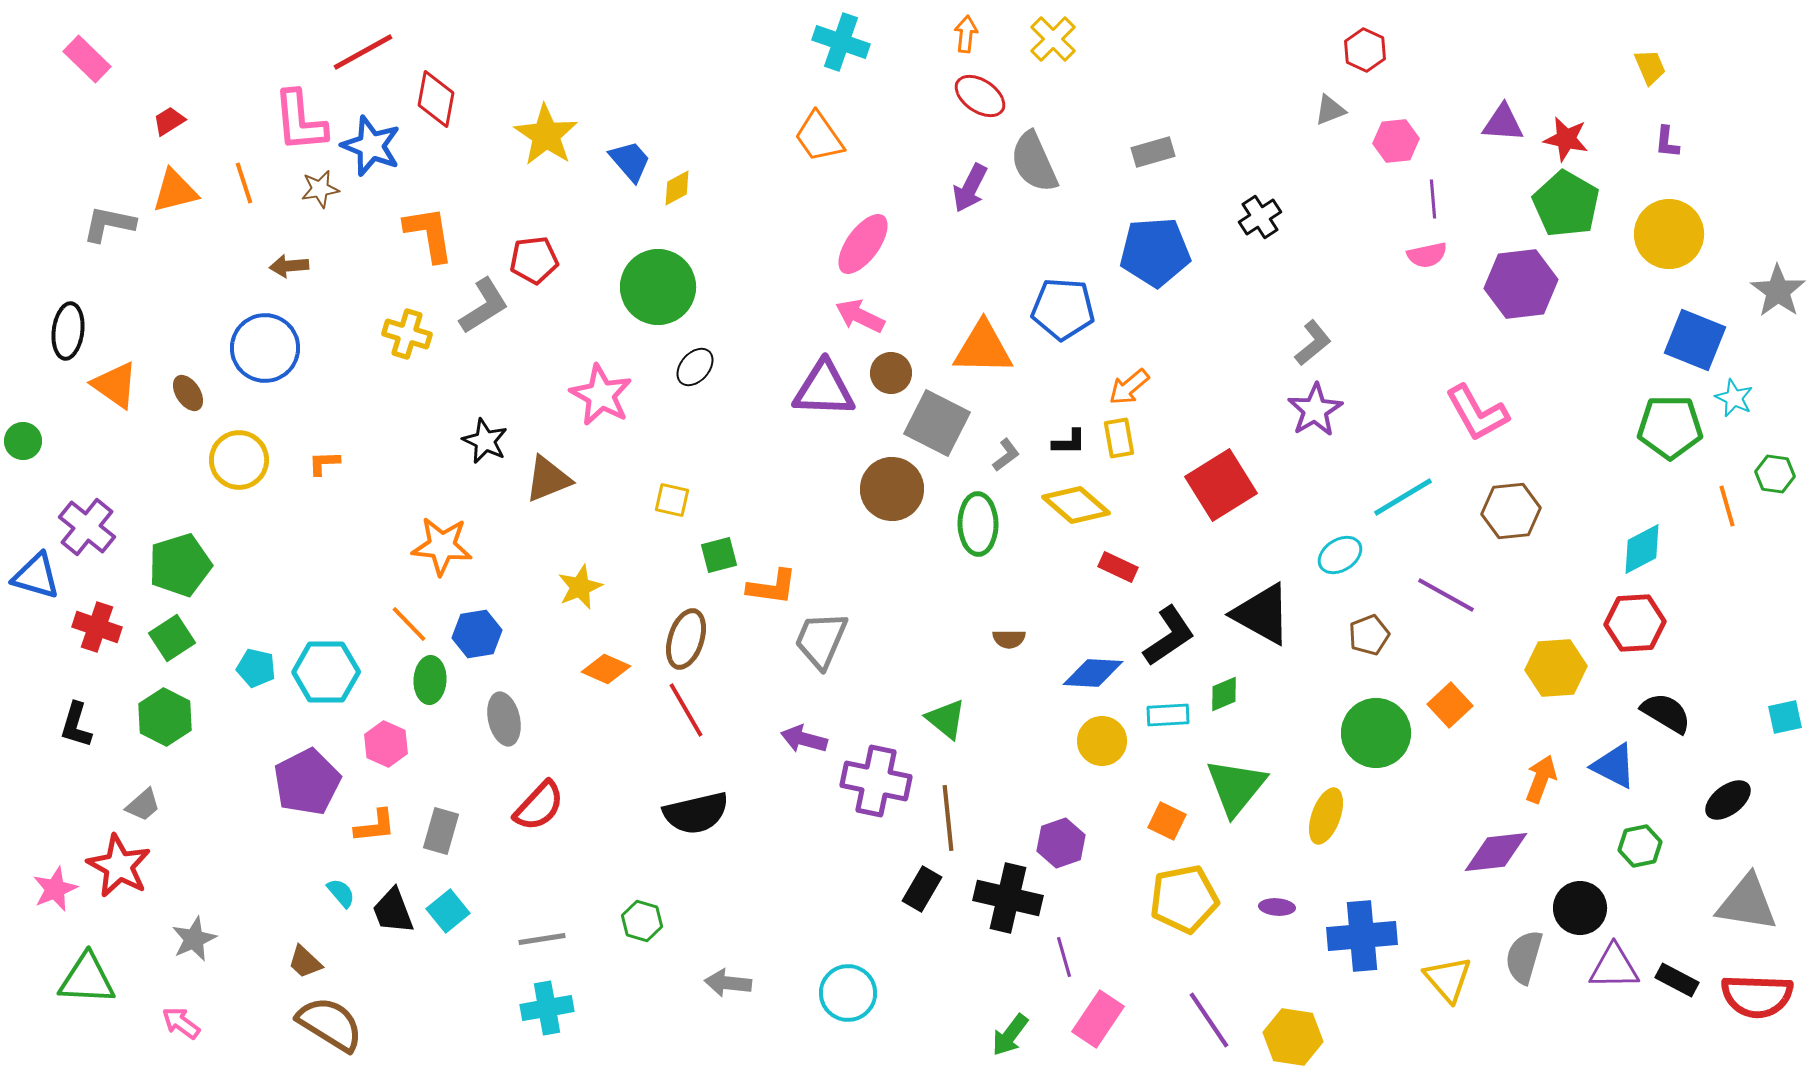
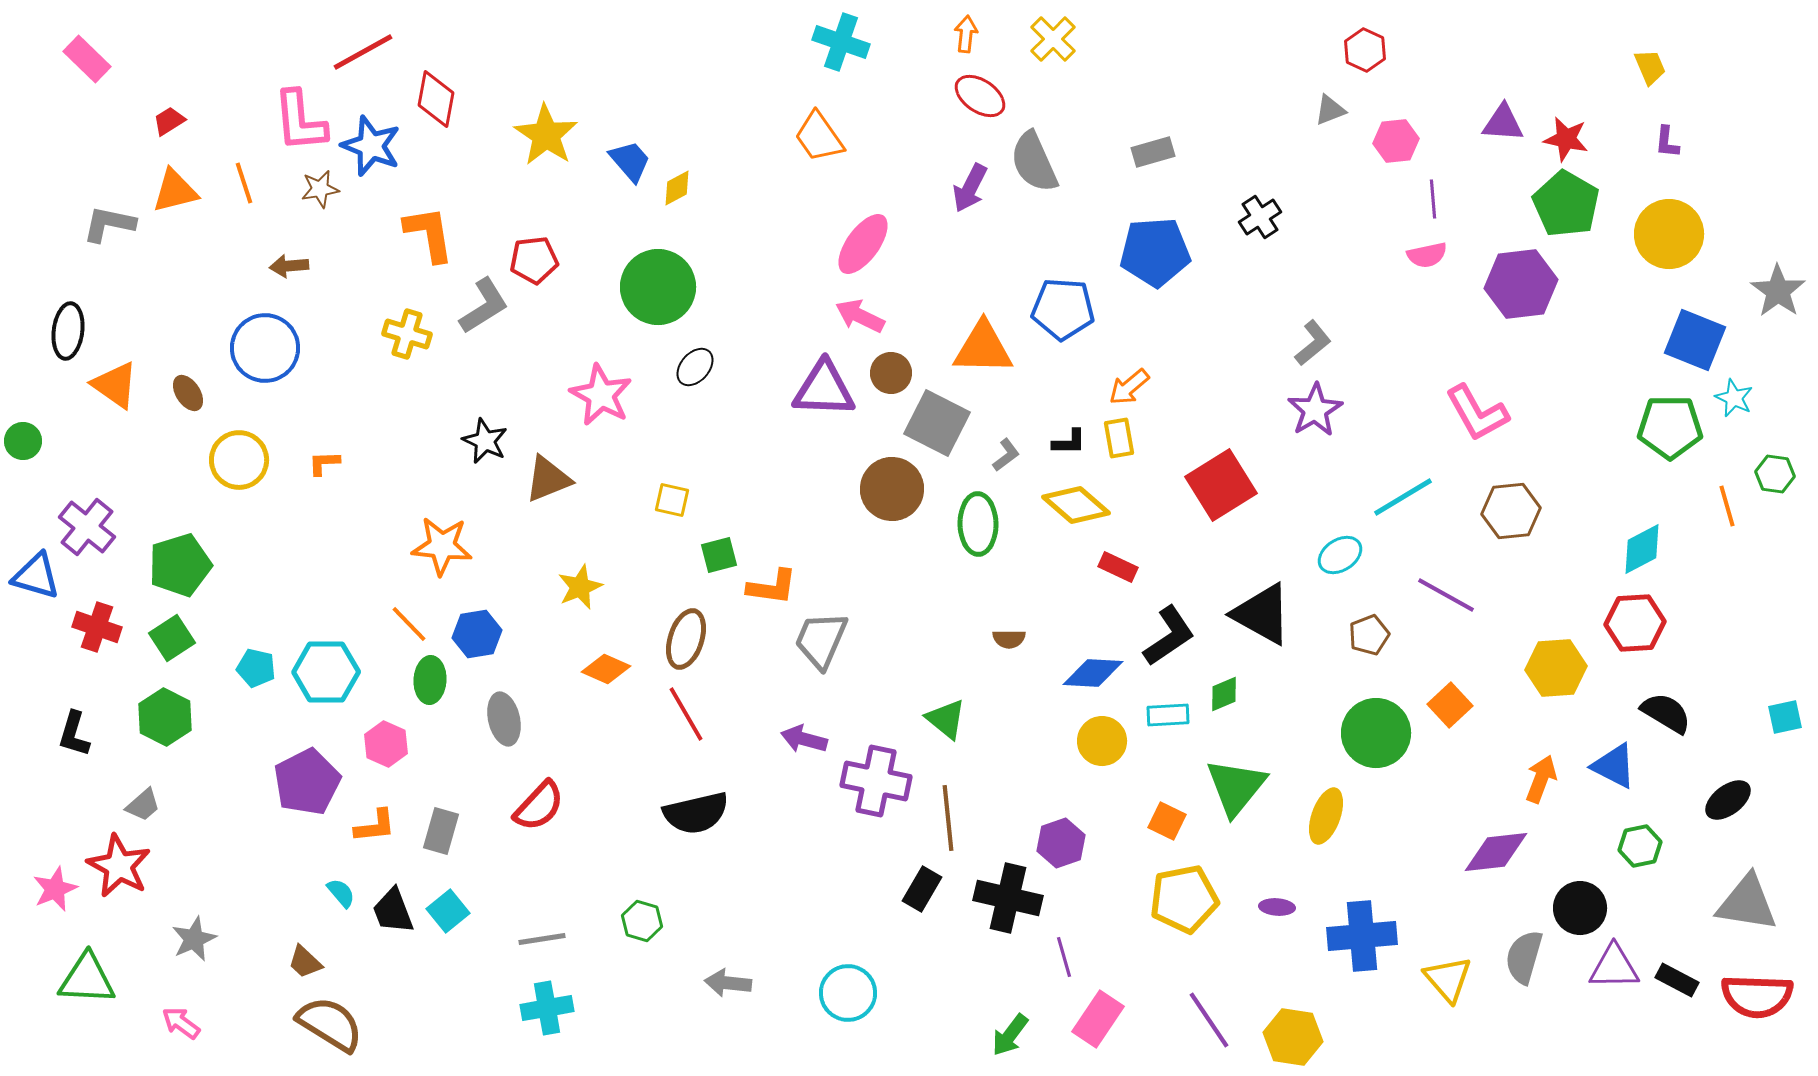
red line at (686, 710): moved 4 px down
black L-shape at (76, 725): moved 2 px left, 9 px down
